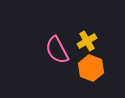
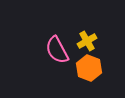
orange hexagon: moved 2 px left
